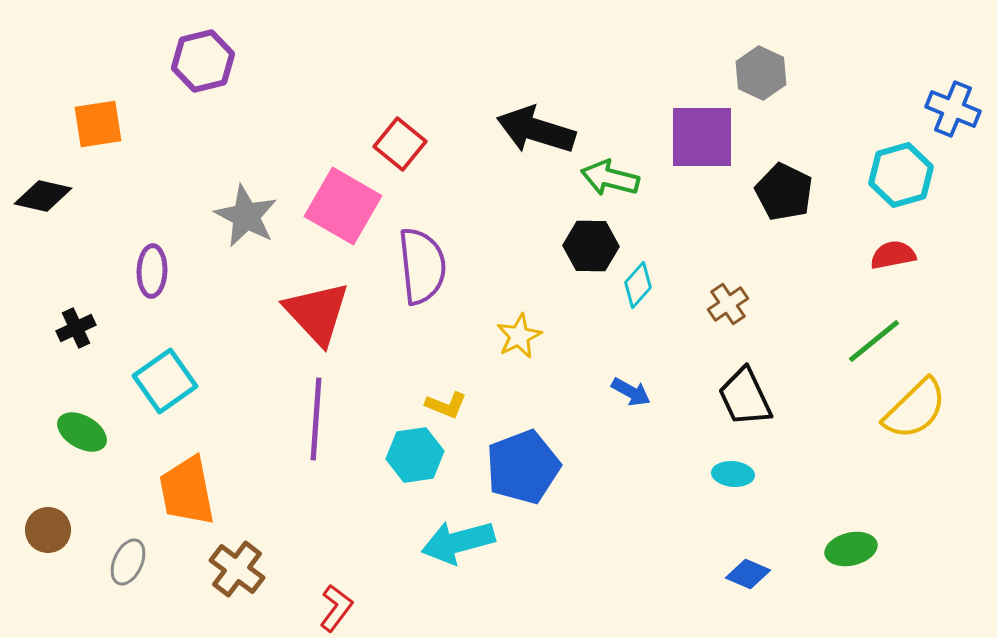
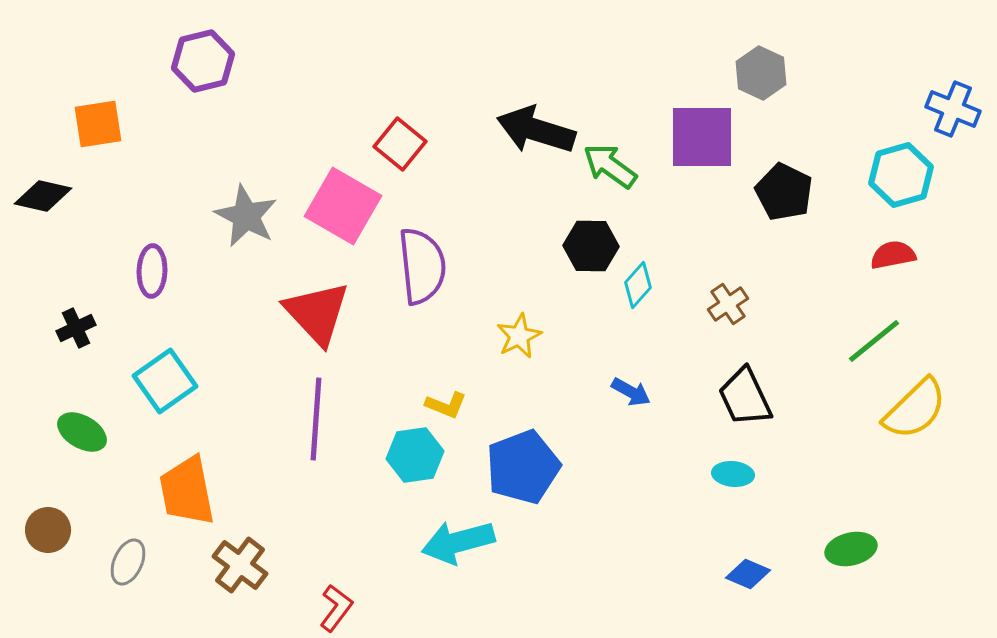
green arrow at (610, 178): moved 12 px up; rotated 22 degrees clockwise
brown cross at (237, 569): moved 3 px right, 4 px up
